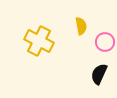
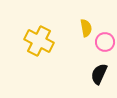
yellow semicircle: moved 5 px right, 2 px down
